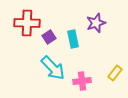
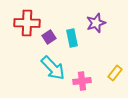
cyan rectangle: moved 1 px left, 1 px up
